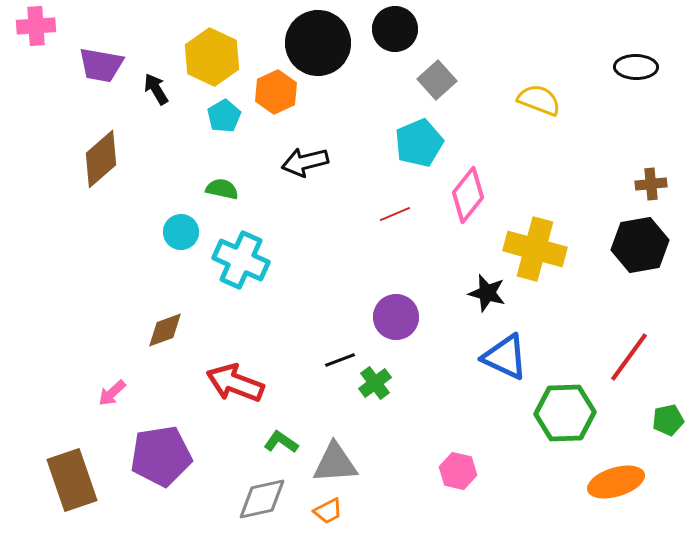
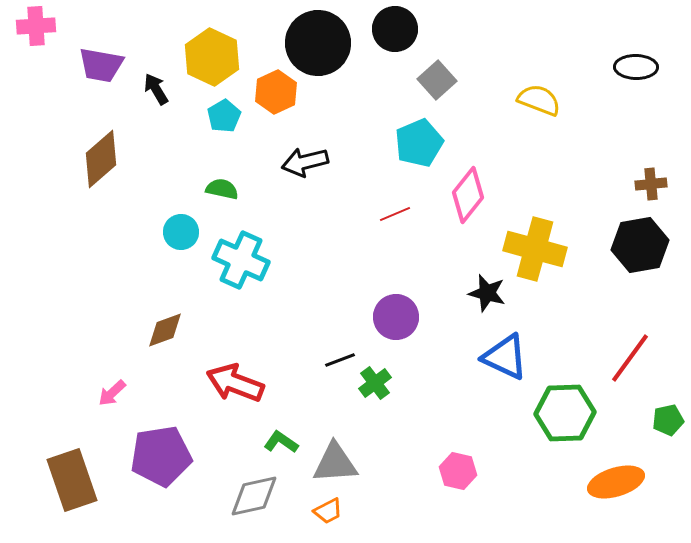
red line at (629, 357): moved 1 px right, 1 px down
gray diamond at (262, 499): moved 8 px left, 3 px up
